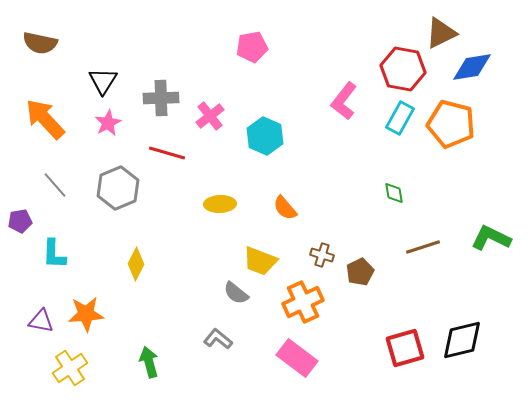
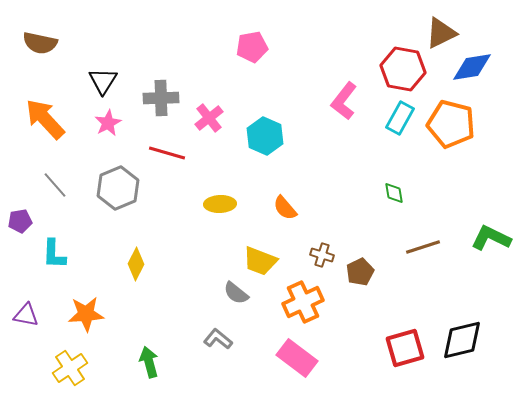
pink cross: moved 1 px left, 2 px down
purple triangle: moved 15 px left, 6 px up
